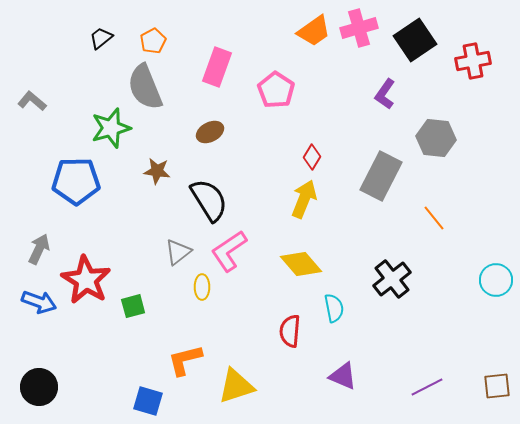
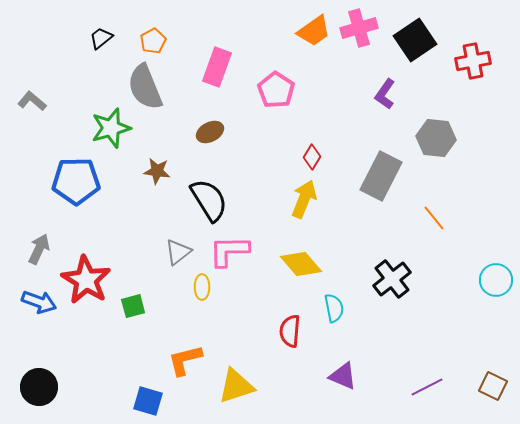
pink L-shape: rotated 33 degrees clockwise
brown square: moved 4 px left; rotated 32 degrees clockwise
